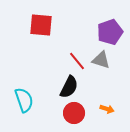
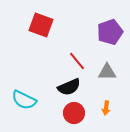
red square: rotated 15 degrees clockwise
gray triangle: moved 6 px right, 12 px down; rotated 18 degrees counterclockwise
black semicircle: rotated 40 degrees clockwise
cyan semicircle: rotated 135 degrees clockwise
orange arrow: moved 1 px left, 1 px up; rotated 80 degrees clockwise
